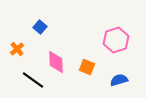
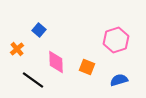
blue square: moved 1 px left, 3 px down
